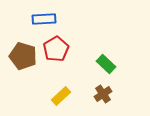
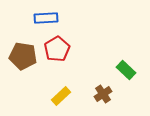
blue rectangle: moved 2 px right, 1 px up
red pentagon: moved 1 px right
brown pentagon: rotated 8 degrees counterclockwise
green rectangle: moved 20 px right, 6 px down
